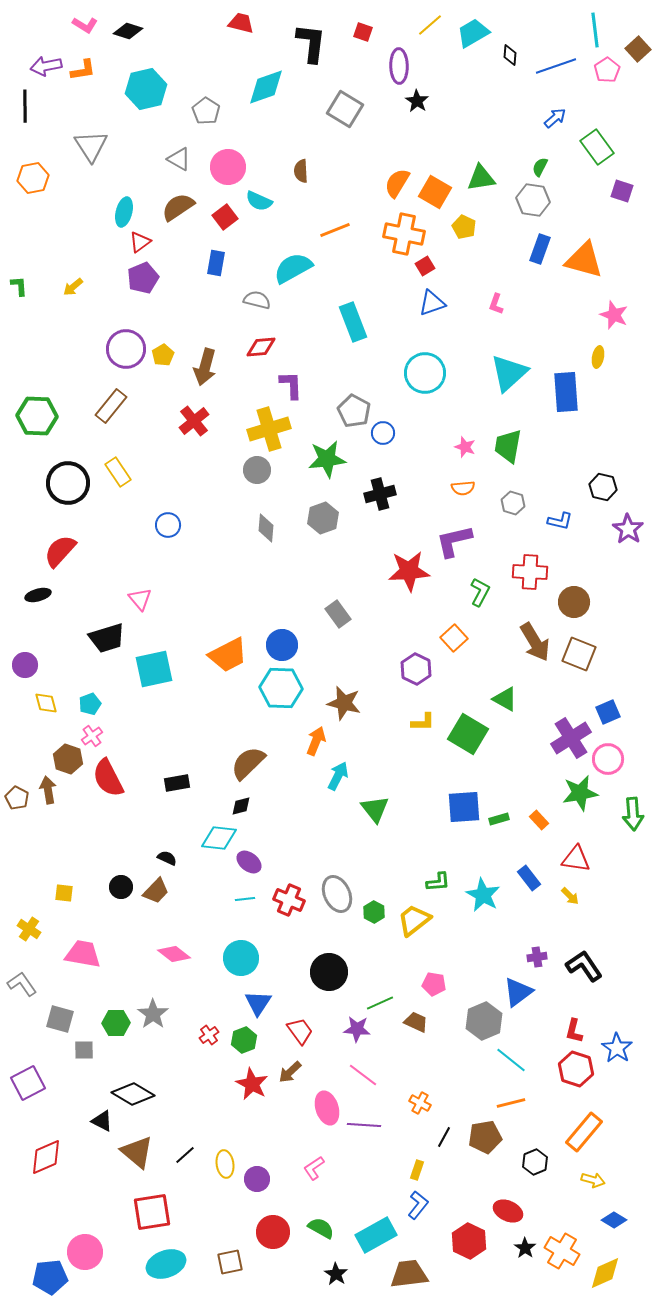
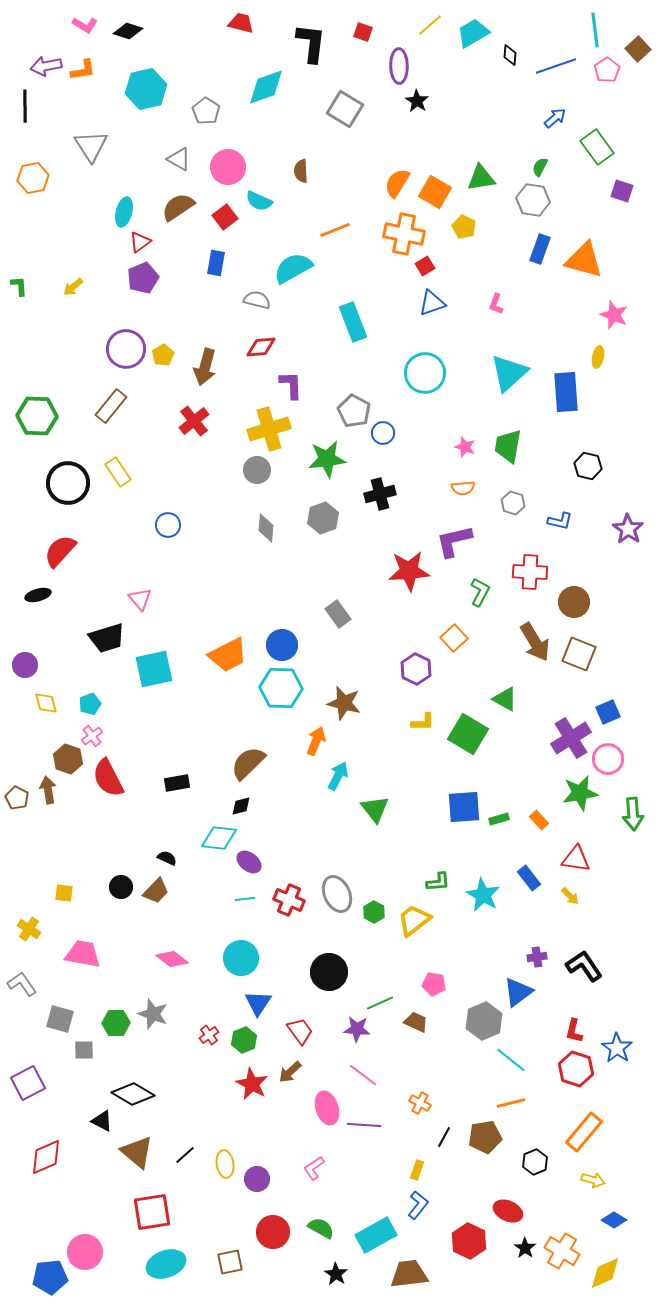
black hexagon at (603, 487): moved 15 px left, 21 px up
pink diamond at (174, 954): moved 2 px left, 5 px down
gray star at (153, 1014): rotated 16 degrees counterclockwise
